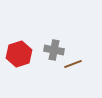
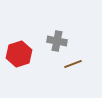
gray cross: moved 3 px right, 9 px up
